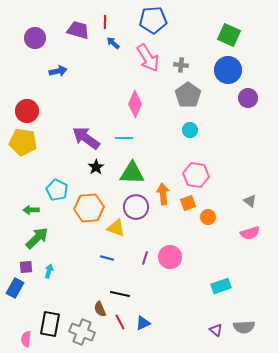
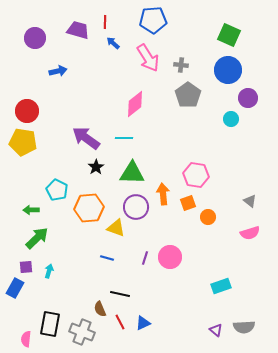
pink diamond at (135, 104): rotated 28 degrees clockwise
cyan circle at (190, 130): moved 41 px right, 11 px up
